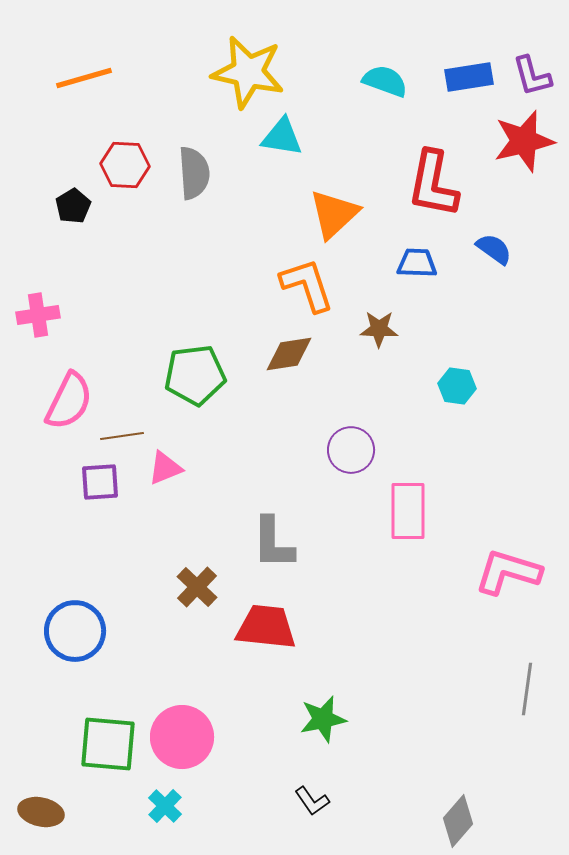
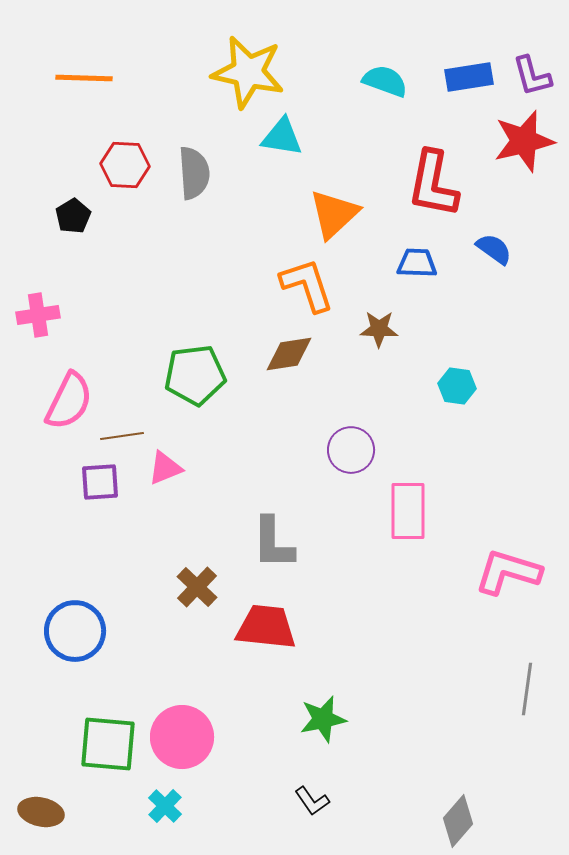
orange line: rotated 18 degrees clockwise
black pentagon: moved 10 px down
